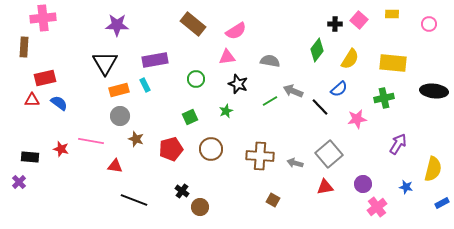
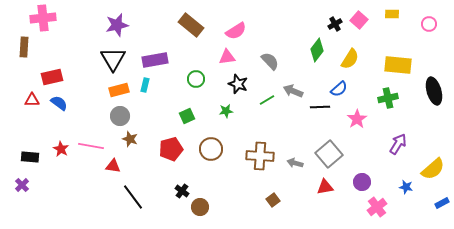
brown rectangle at (193, 24): moved 2 px left, 1 px down
black cross at (335, 24): rotated 32 degrees counterclockwise
purple star at (117, 25): rotated 15 degrees counterclockwise
gray semicircle at (270, 61): rotated 36 degrees clockwise
black triangle at (105, 63): moved 8 px right, 4 px up
yellow rectangle at (393, 63): moved 5 px right, 2 px down
red rectangle at (45, 78): moved 7 px right, 1 px up
cyan rectangle at (145, 85): rotated 40 degrees clockwise
black ellipse at (434, 91): rotated 68 degrees clockwise
green cross at (384, 98): moved 4 px right
green line at (270, 101): moved 3 px left, 1 px up
black line at (320, 107): rotated 48 degrees counterclockwise
green star at (226, 111): rotated 16 degrees clockwise
green square at (190, 117): moved 3 px left, 1 px up
pink star at (357, 119): rotated 24 degrees counterclockwise
brown star at (136, 139): moved 6 px left
pink line at (91, 141): moved 5 px down
red star at (61, 149): rotated 14 degrees clockwise
red triangle at (115, 166): moved 2 px left
yellow semicircle at (433, 169): rotated 35 degrees clockwise
purple cross at (19, 182): moved 3 px right, 3 px down
purple circle at (363, 184): moved 1 px left, 2 px up
black line at (134, 200): moved 1 px left, 3 px up; rotated 32 degrees clockwise
brown square at (273, 200): rotated 24 degrees clockwise
